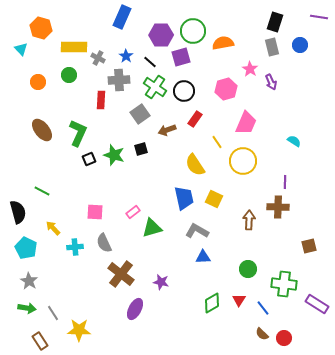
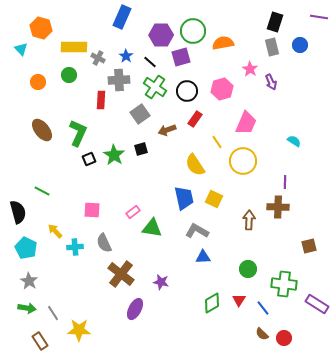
pink hexagon at (226, 89): moved 4 px left
black circle at (184, 91): moved 3 px right
green star at (114, 155): rotated 15 degrees clockwise
pink square at (95, 212): moved 3 px left, 2 px up
yellow arrow at (53, 228): moved 2 px right, 3 px down
green triangle at (152, 228): rotated 25 degrees clockwise
